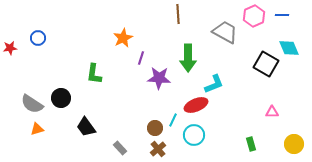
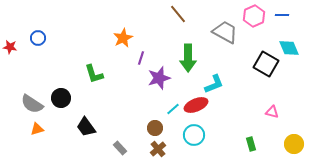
brown line: rotated 36 degrees counterclockwise
red star: moved 1 px up; rotated 16 degrees clockwise
green L-shape: rotated 25 degrees counterclockwise
purple star: rotated 20 degrees counterclockwise
pink triangle: rotated 16 degrees clockwise
cyan line: moved 11 px up; rotated 24 degrees clockwise
